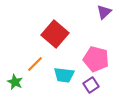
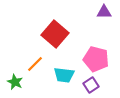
purple triangle: rotated 42 degrees clockwise
